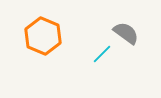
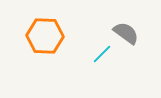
orange hexagon: moved 2 px right; rotated 21 degrees counterclockwise
